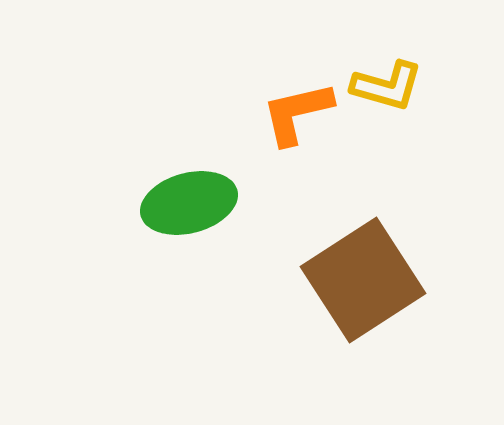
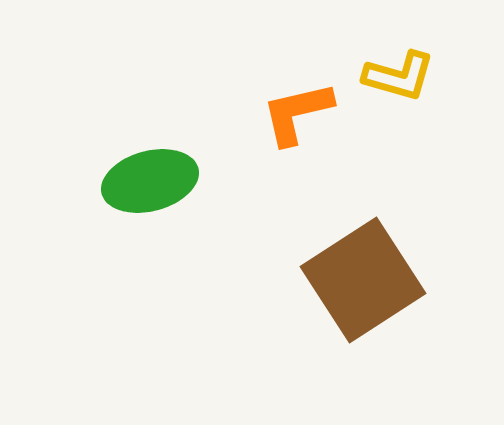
yellow L-shape: moved 12 px right, 10 px up
green ellipse: moved 39 px left, 22 px up
